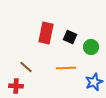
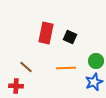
green circle: moved 5 px right, 14 px down
